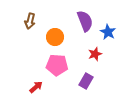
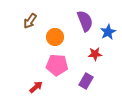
brown arrow: rotated 21 degrees clockwise
blue star: rotated 14 degrees clockwise
red star: rotated 16 degrees clockwise
